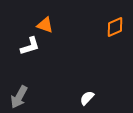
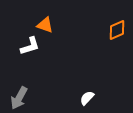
orange diamond: moved 2 px right, 3 px down
gray arrow: moved 1 px down
